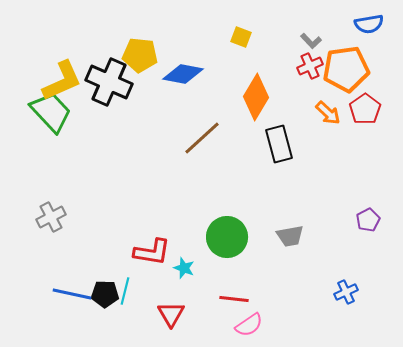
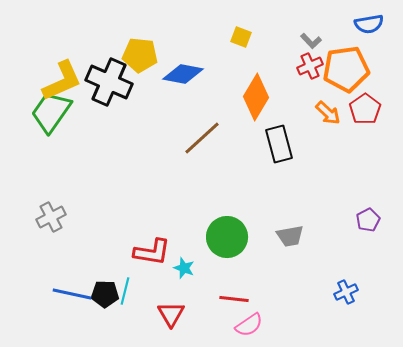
green trapezoid: rotated 102 degrees counterclockwise
